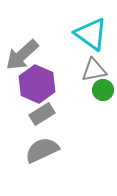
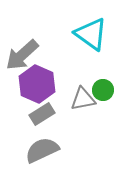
gray triangle: moved 11 px left, 29 px down
